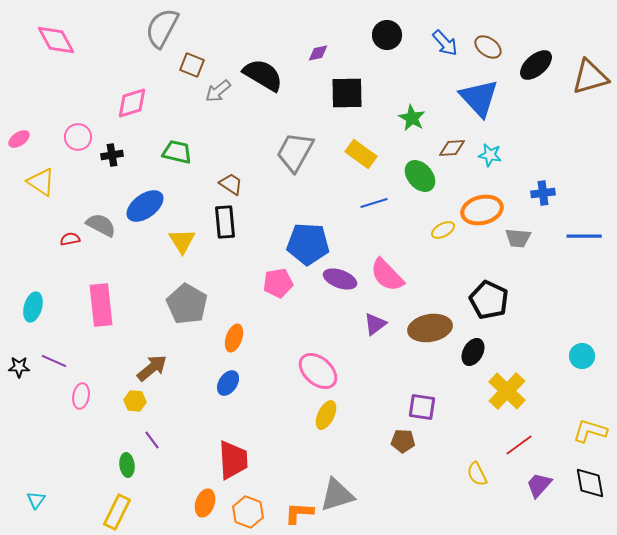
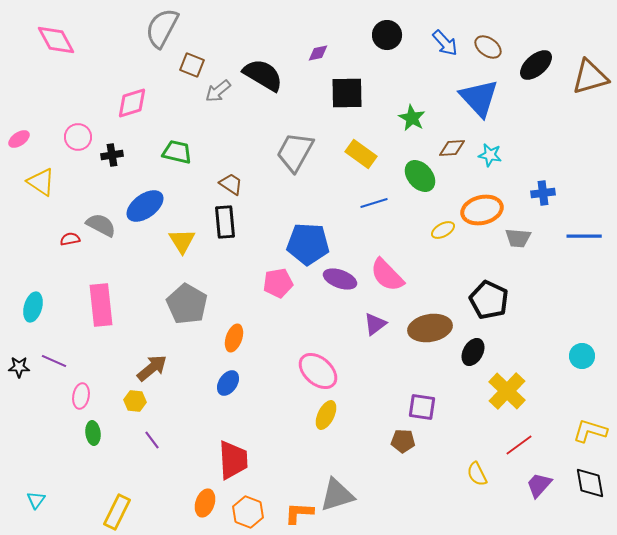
green ellipse at (127, 465): moved 34 px left, 32 px up
